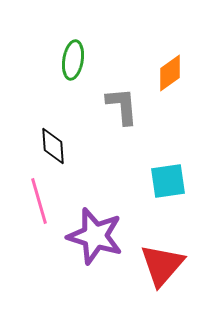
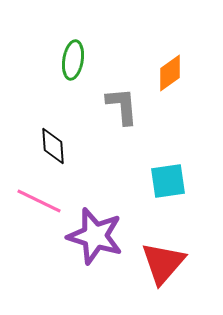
pink line: rotated 48 degrees counterclockwise
red triangle: moved 1 px right, 2 px up
